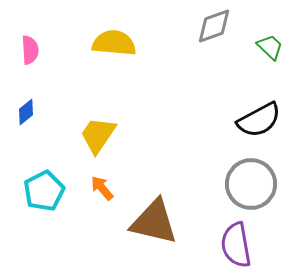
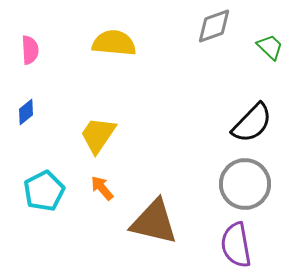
black semicircle: moved 7 px left, 3 px down; rotated 18 degrees counterclockwise
gray circle: moved 6 px left
